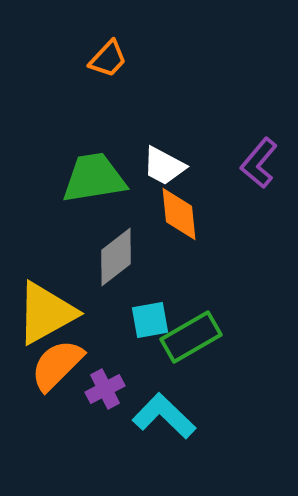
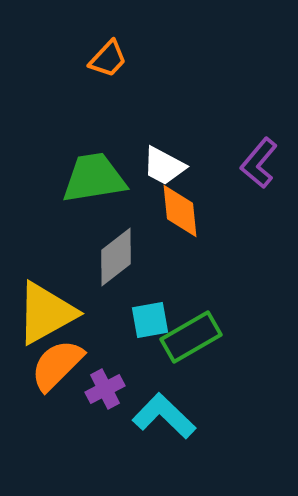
orange diamond: moved 1 px right, 3 px up
